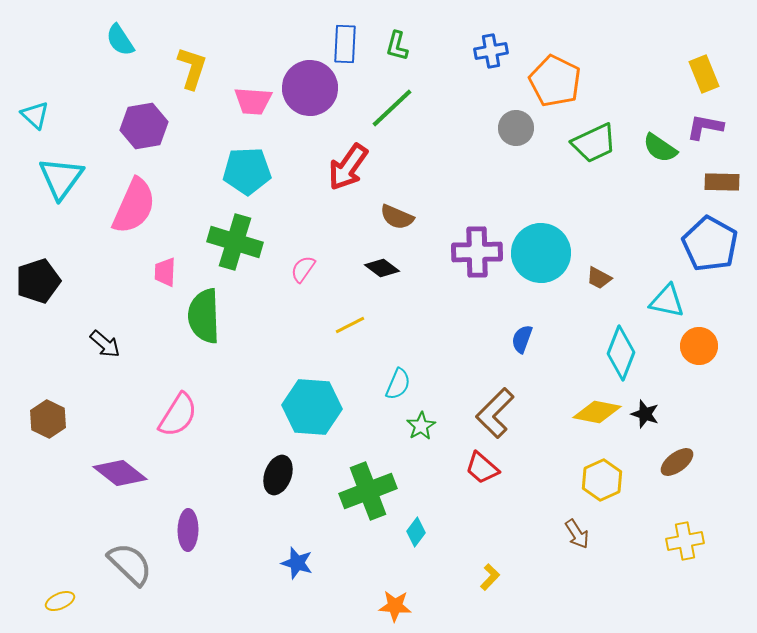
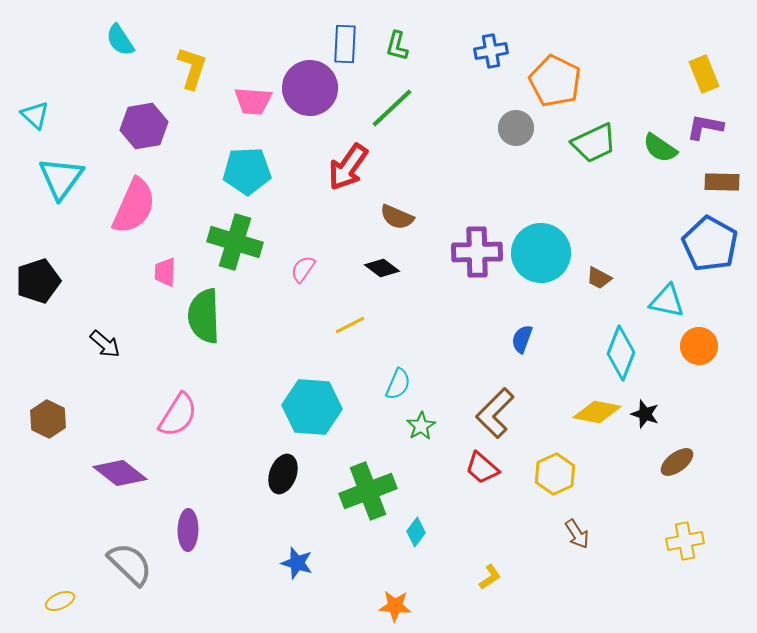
black ellipse at (278, 475): moved 5 px right, 1 px up
yellow hexagon at (602, 480): moved 47 px left, 6 px up
yellow L-shape at (490, 577): rotated 12 degrees clockwise
